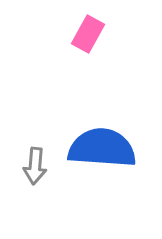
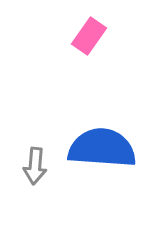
pink rectangle: moved 1 px right, 2 px down; rotated 6 degrees clockwise
